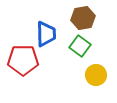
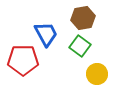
blue trapezoid: rotated 28 degrees counterclockwise
yellow circle: moved 1 px right, 1 px up
